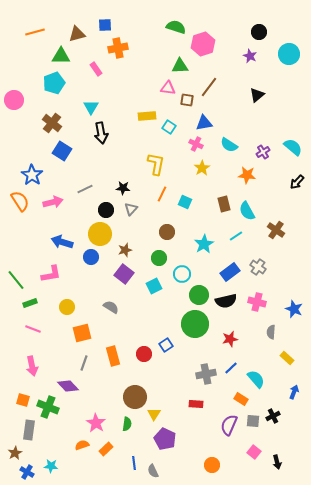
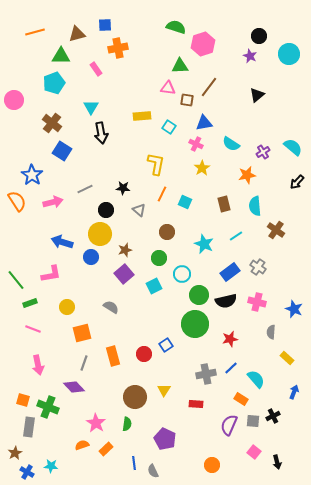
black circle at (259, 32): moved 4 px down
yellow rectangle at (147, 116): moved 5 px left
cyan semicircle at (229, 145): moved 2 px right, 1 px up
orange star at (247, 175): rotated 18 degrees counterclockwise
orange semicircle at (20, 201): moved 3 px left
gray triangle at (131, 209): moved 8 px right, 1 px down; rotated 32 degrees counterclockwise
cyan semicircle at (247, 211): moved 8 px right, 5 px up; rotated 24 degrees clockwise
cyan star at (204, 244): rotated 18 degrees counterclockwise
purple square at (124, 274): rotated 12 degrees clockwise
pink arrow at (32, 366): moved 6 px right, 1 px up
purple diamond at (68, 386): moved 6 px right, 1 px down
yellow triangle at (154, 414): moved 10 px right, 24 px up
gray rectangle at (29, 430): moved 3 px up
